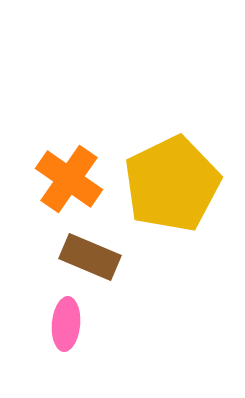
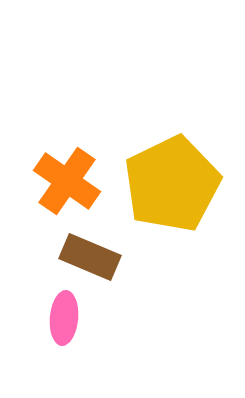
orange cross: moved 2 px left, 2 px down
pink ellipse: moved 2 px left, 6 px up
